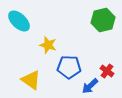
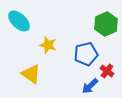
green hexagon: moved 3 px right, 4 px down; rotated 10 degrees counterclockwise
blue pentagon: moved 17 px right, 13 px up; rotated 15 degrees counterclockwise
yellow triangle: moved 6 px up
